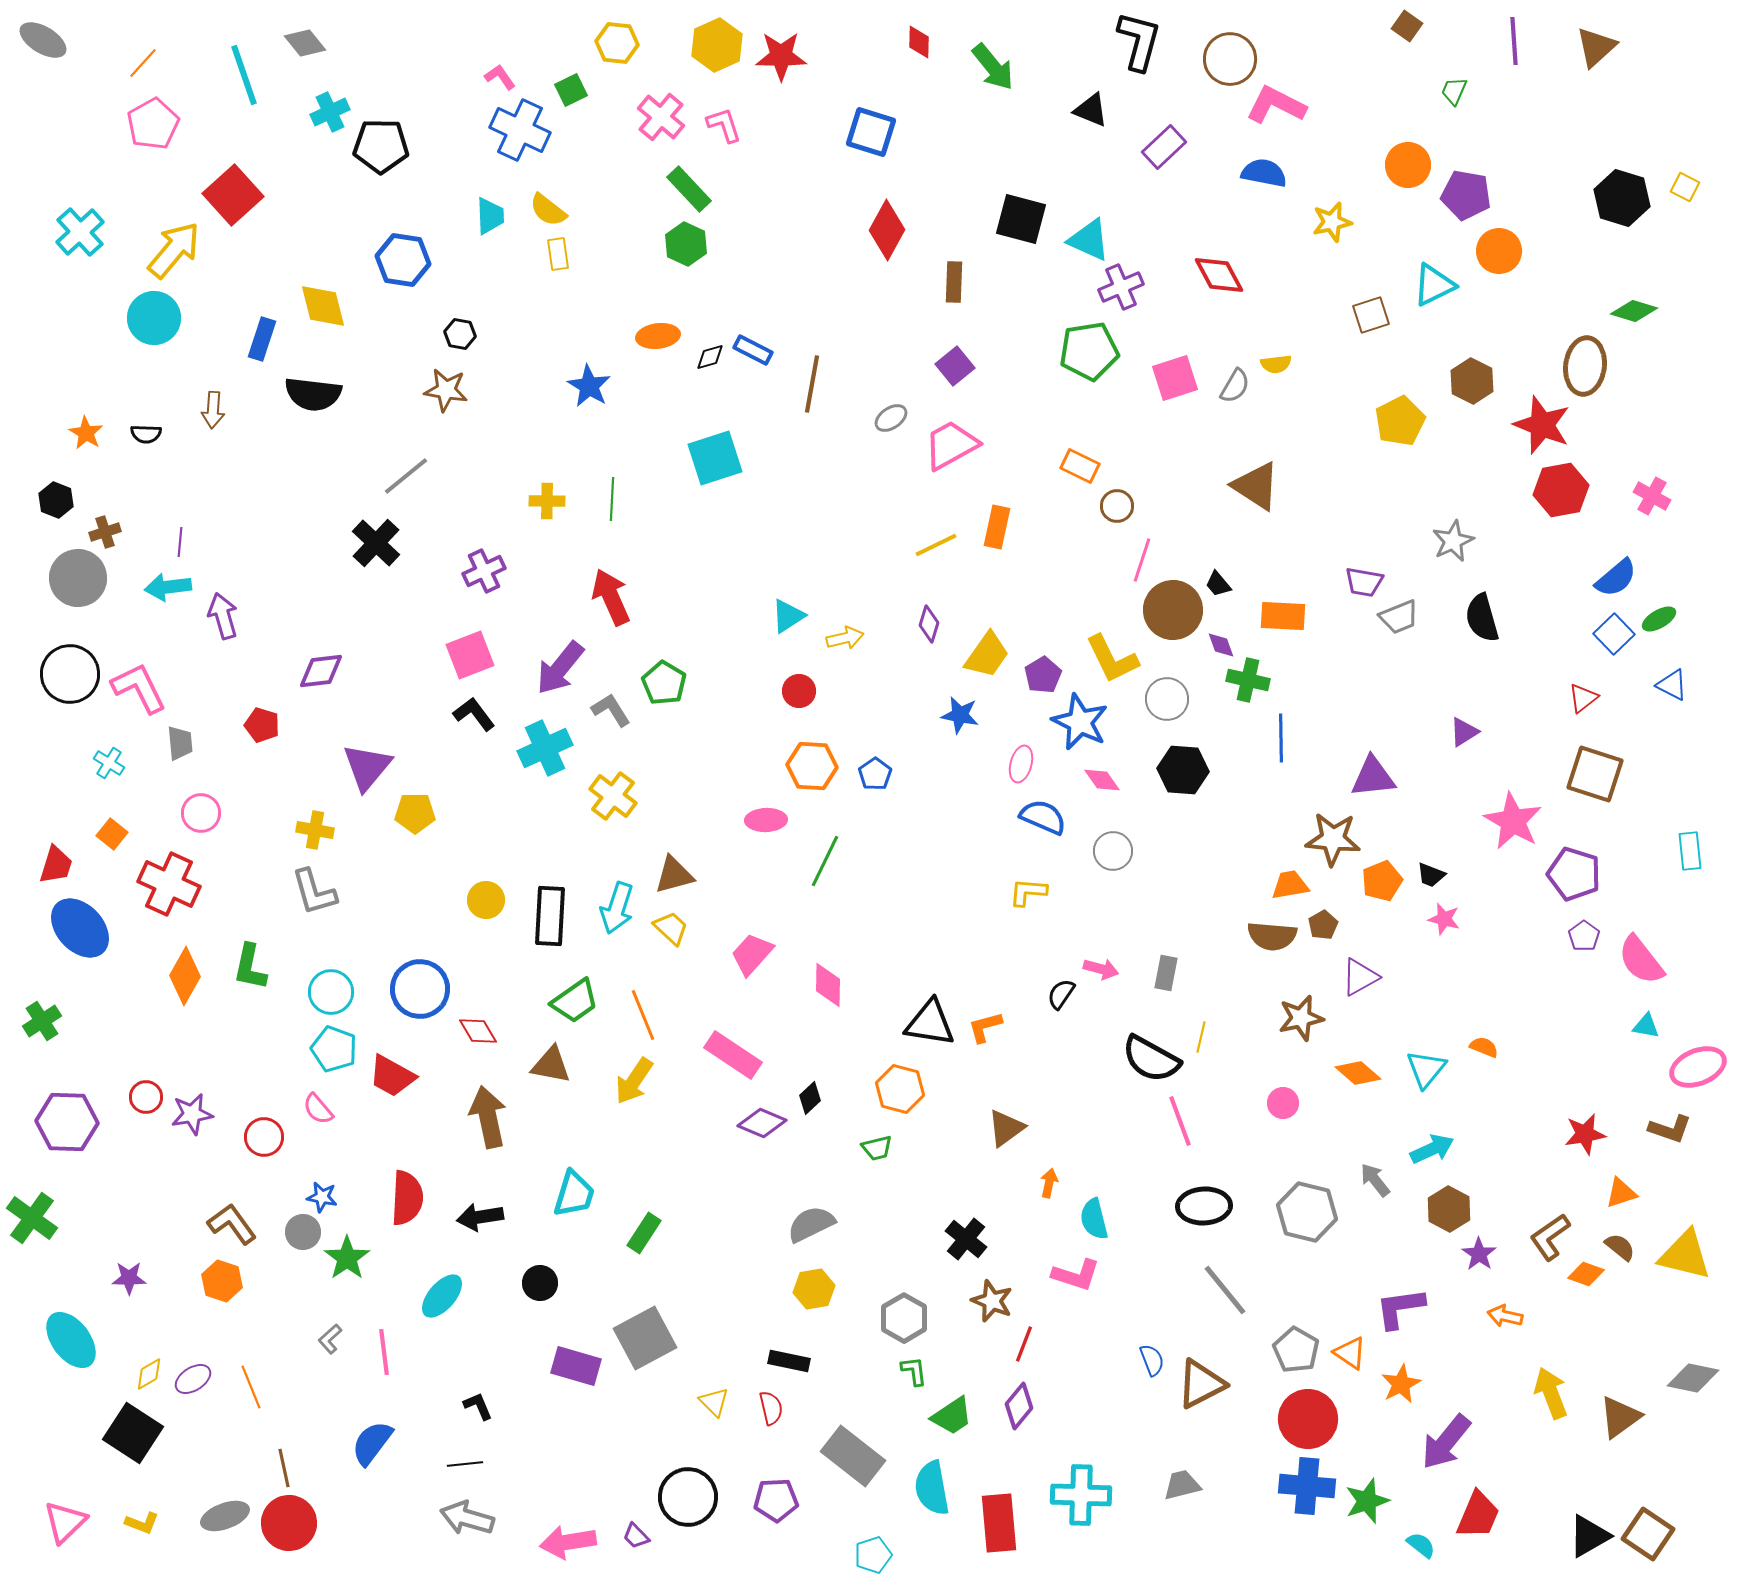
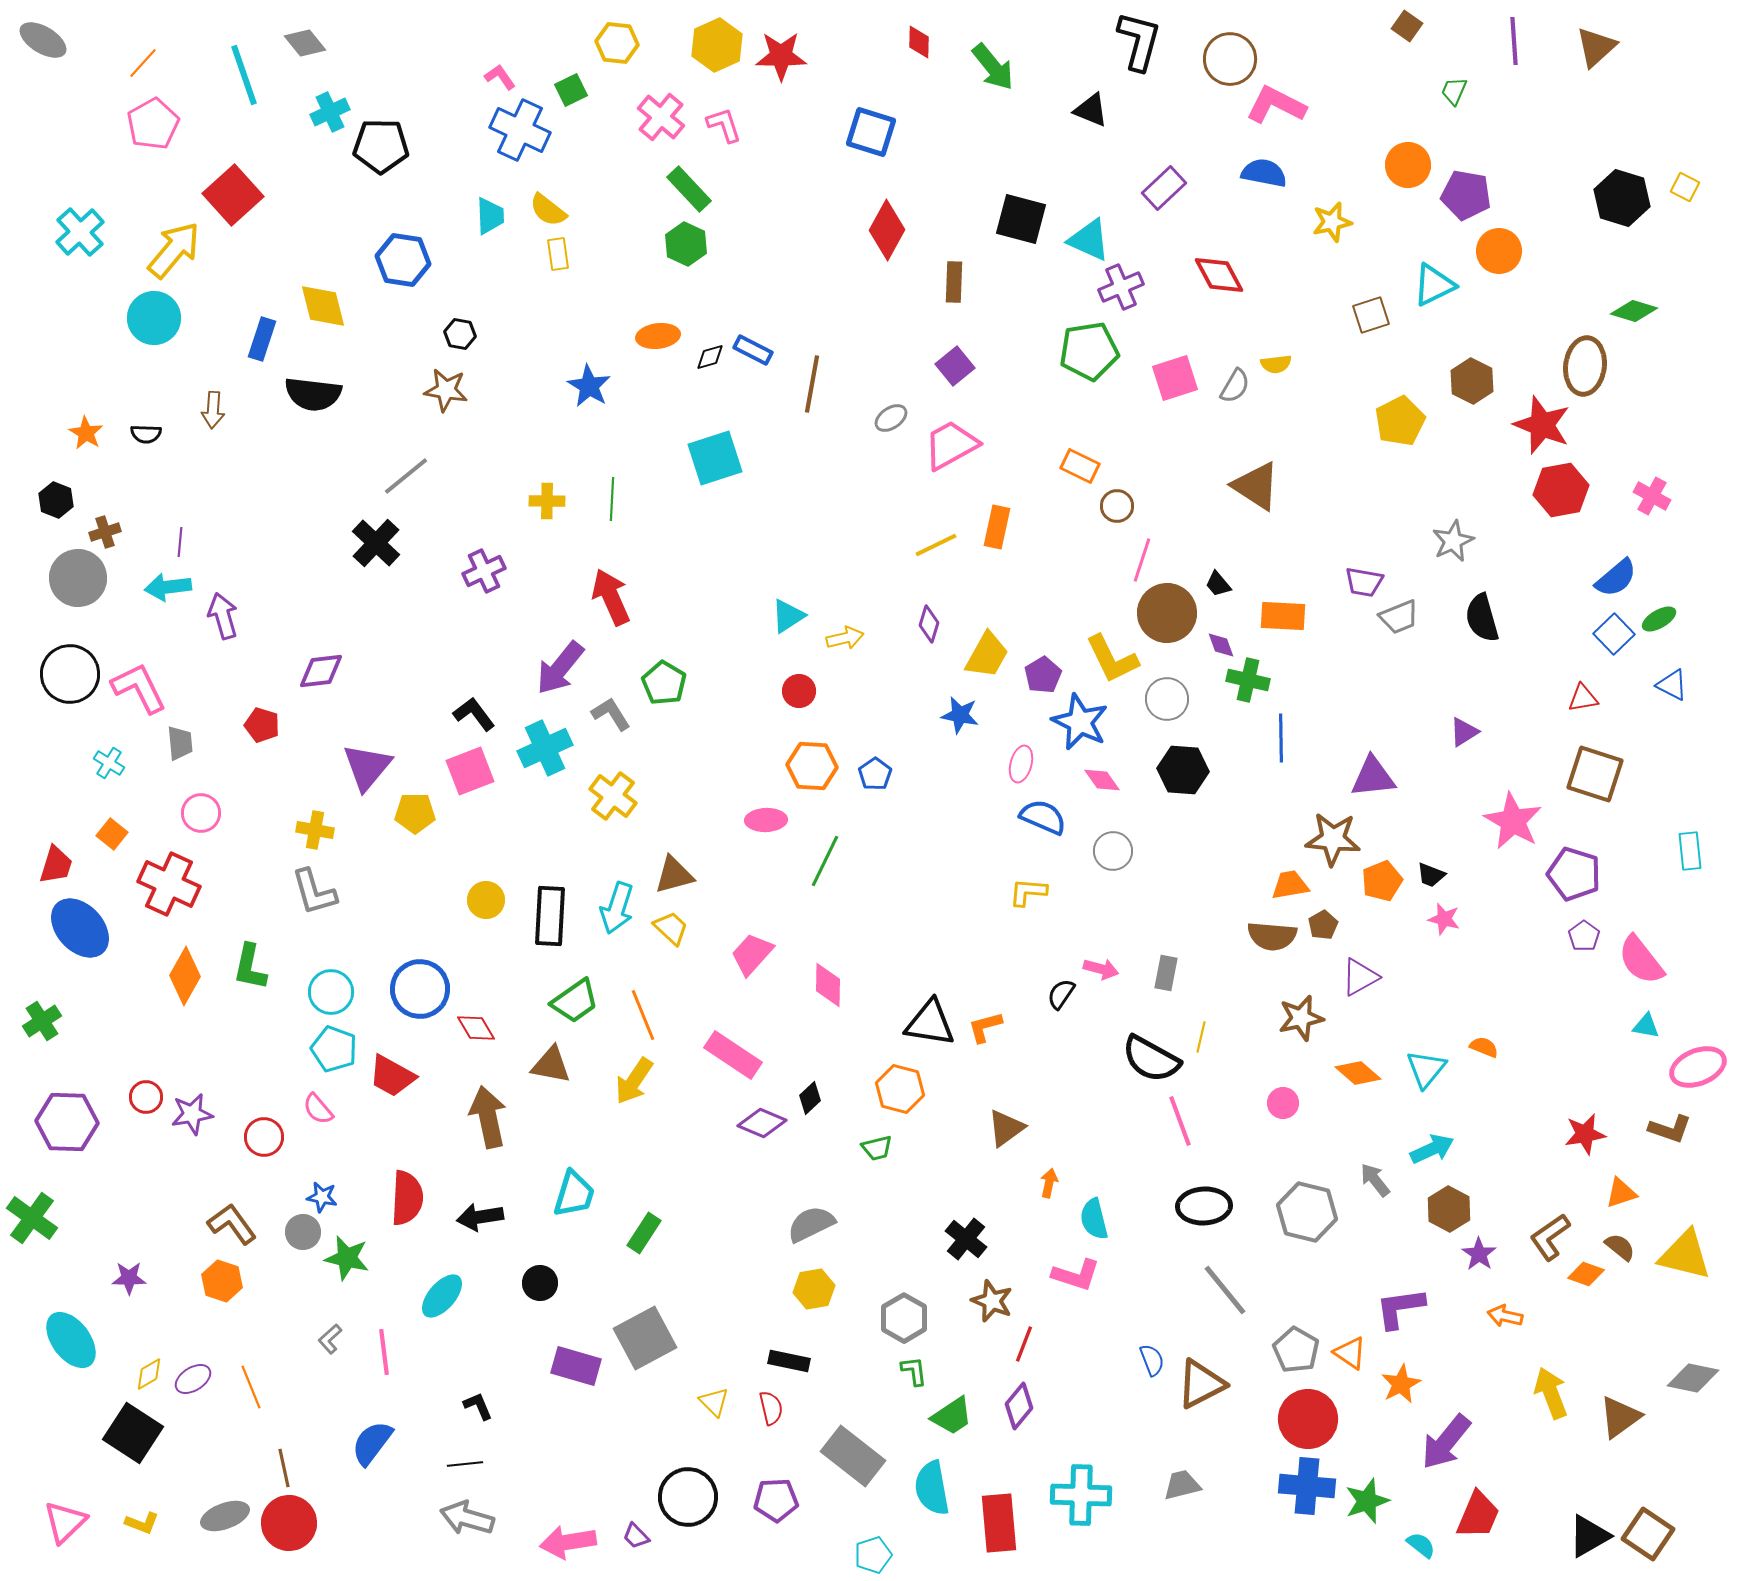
purple rectangle at (1164, 147): moved 41 px down
brown circle at (1173, 610): moved 6 px left, 3 px down
pink square at (470, 655): moved 116 px down
yellow trapezoid at (987, 655): rotated 6 degrees counterclockwise
red triangle at (1583, 698): rotated 28 degrees clockwise
gray L-shape at (611, 710): moved 4 px down
red diamond at (478, 1031): moved 2 px left, 3 px up
green star at (347, 1258): rotated 24 degrees counterclockwise
